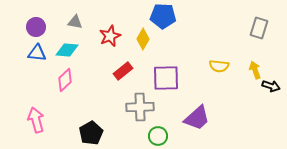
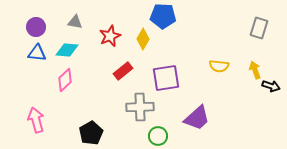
purple square: rotated 8 degrees counterclockwise
